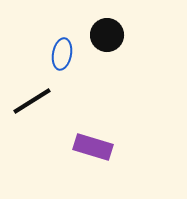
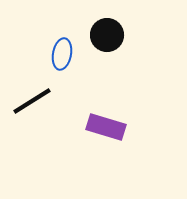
purple rectangle: moved 13 px right, 20 px up
